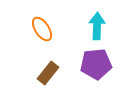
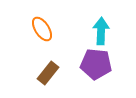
cyan arrow: moved 4 px right, 5 px down
purple pentagon: rotated 12 degrees clockwise
